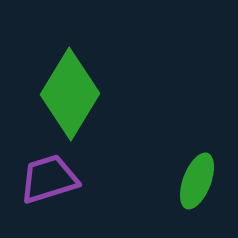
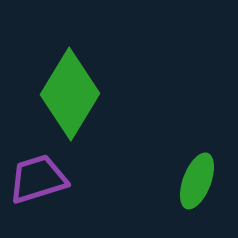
purple trapezoid: moved 11 px left
